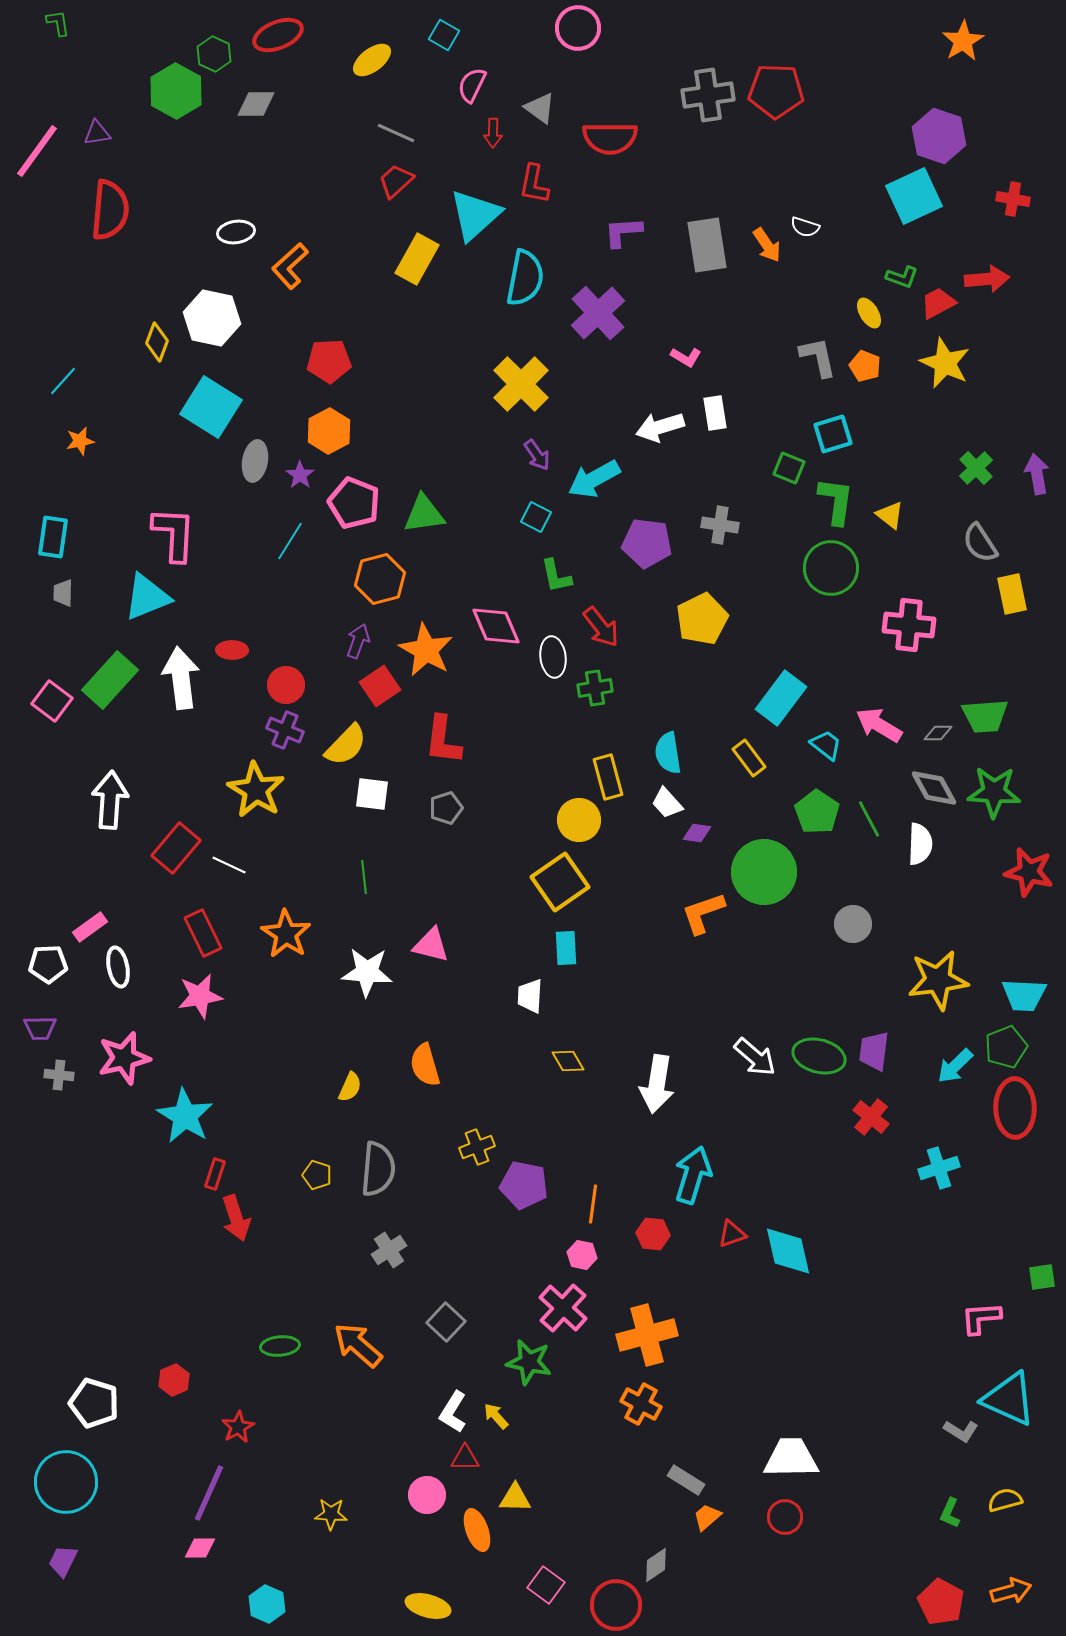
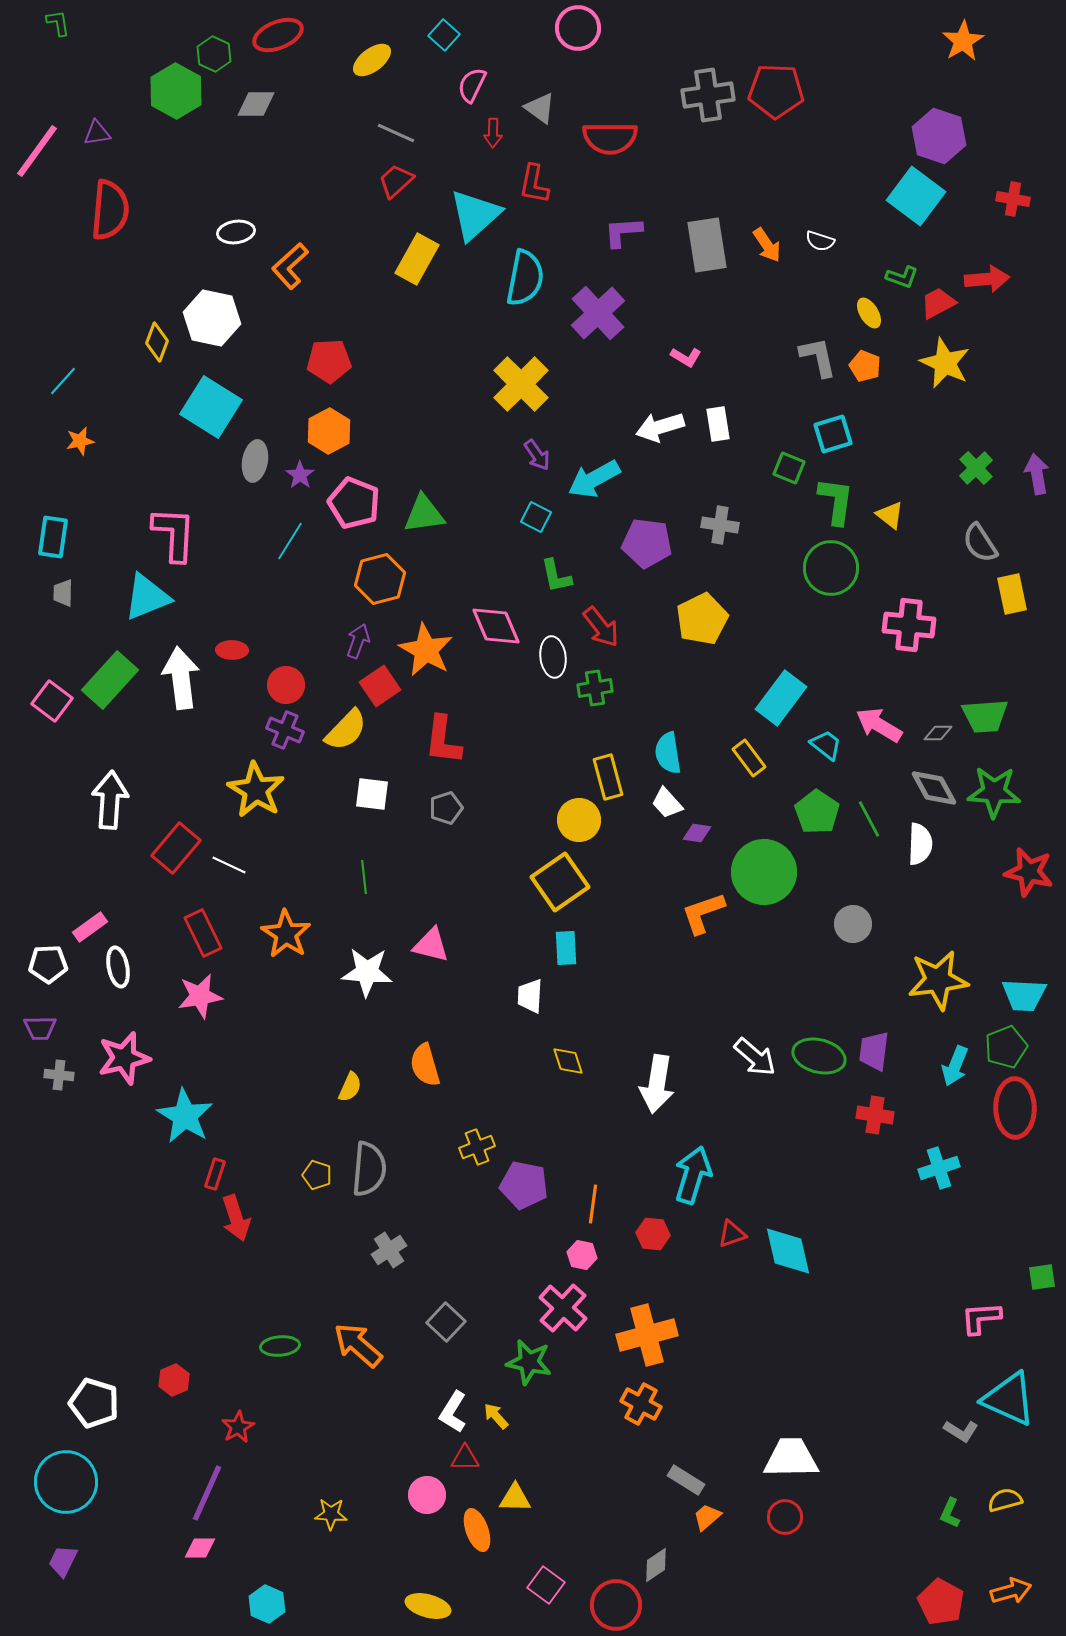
cyan square at (444, 35): rotated 12 degrees clockwise
cyan square at (914, 196): moved 2 px right; rotated 28 degrees counterclockwise
white semicircle at (805, 227): moved 15 px right, 14 px down
white rectangle at (715, 413): moved 3 px right, 11 px down
yellow semicircle at (346, 745): moved 15 px up
yellow diamond at (568, 1061): rotated 12 degrees clockwise
cyan arrow at (955, 1066): rotated 24 degrees counterclockwise
red cross at (871, 1117): moved 4 px right, 2 px up; rotated 30 degrees counterclockwise
gray semicircle at (378, 1169): moved 9 px left
purple line at (209, 1493): moved 2 px left
